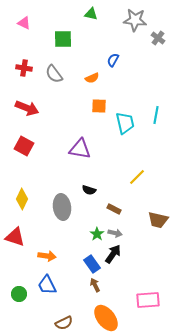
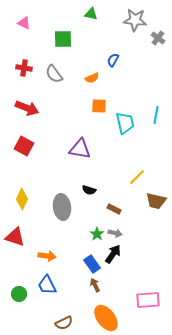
brown trapezoid: moved 2 px left, 19 px up
